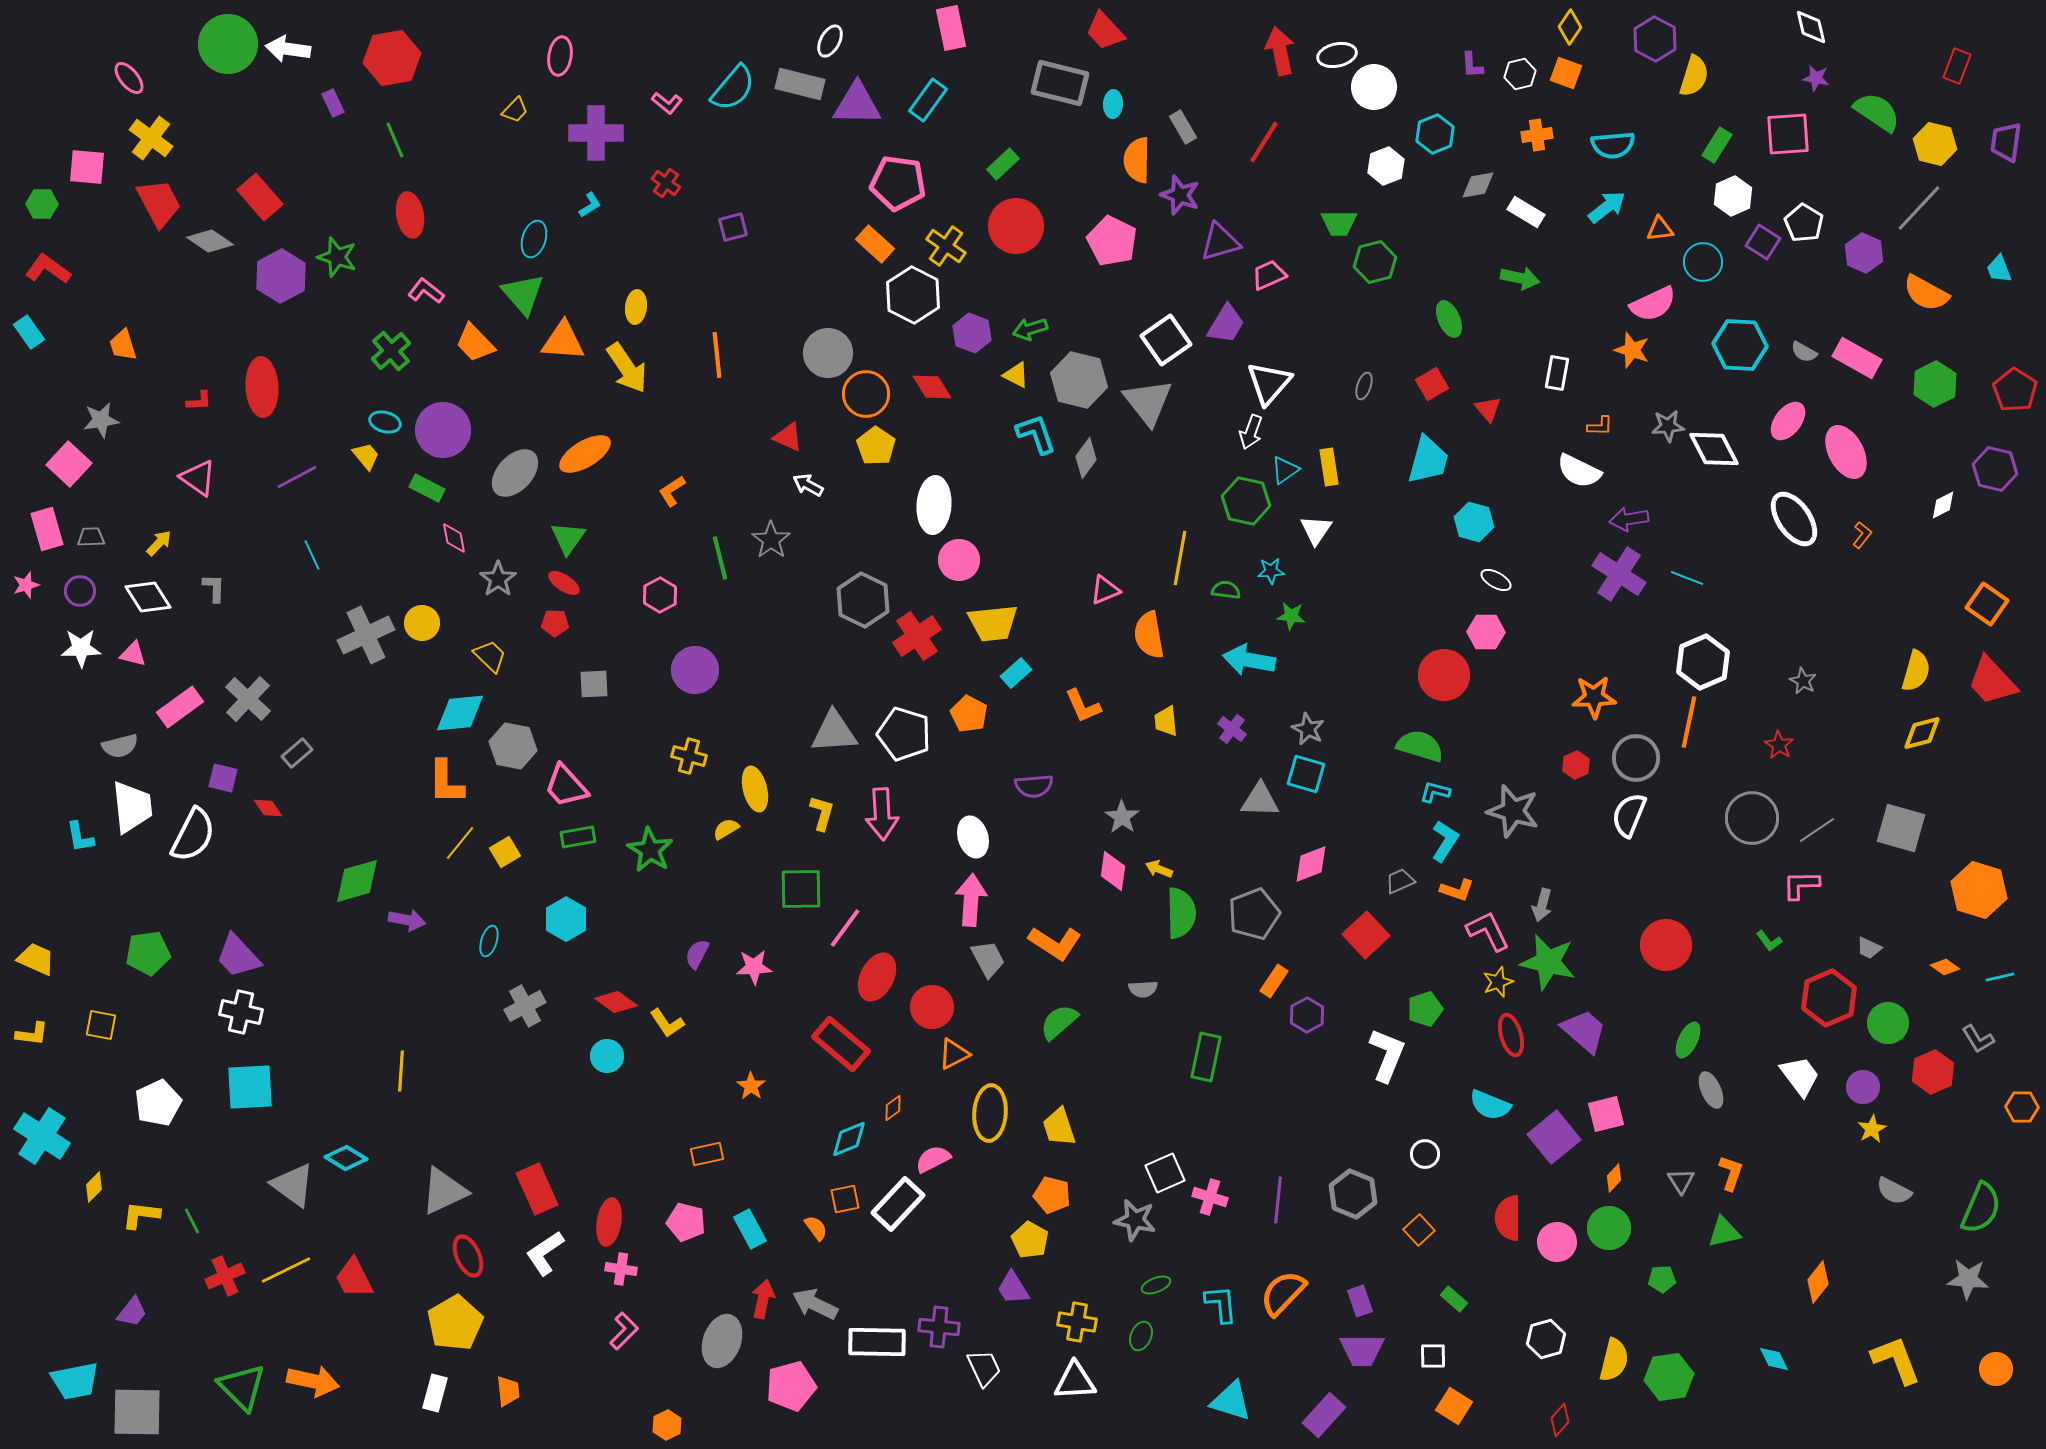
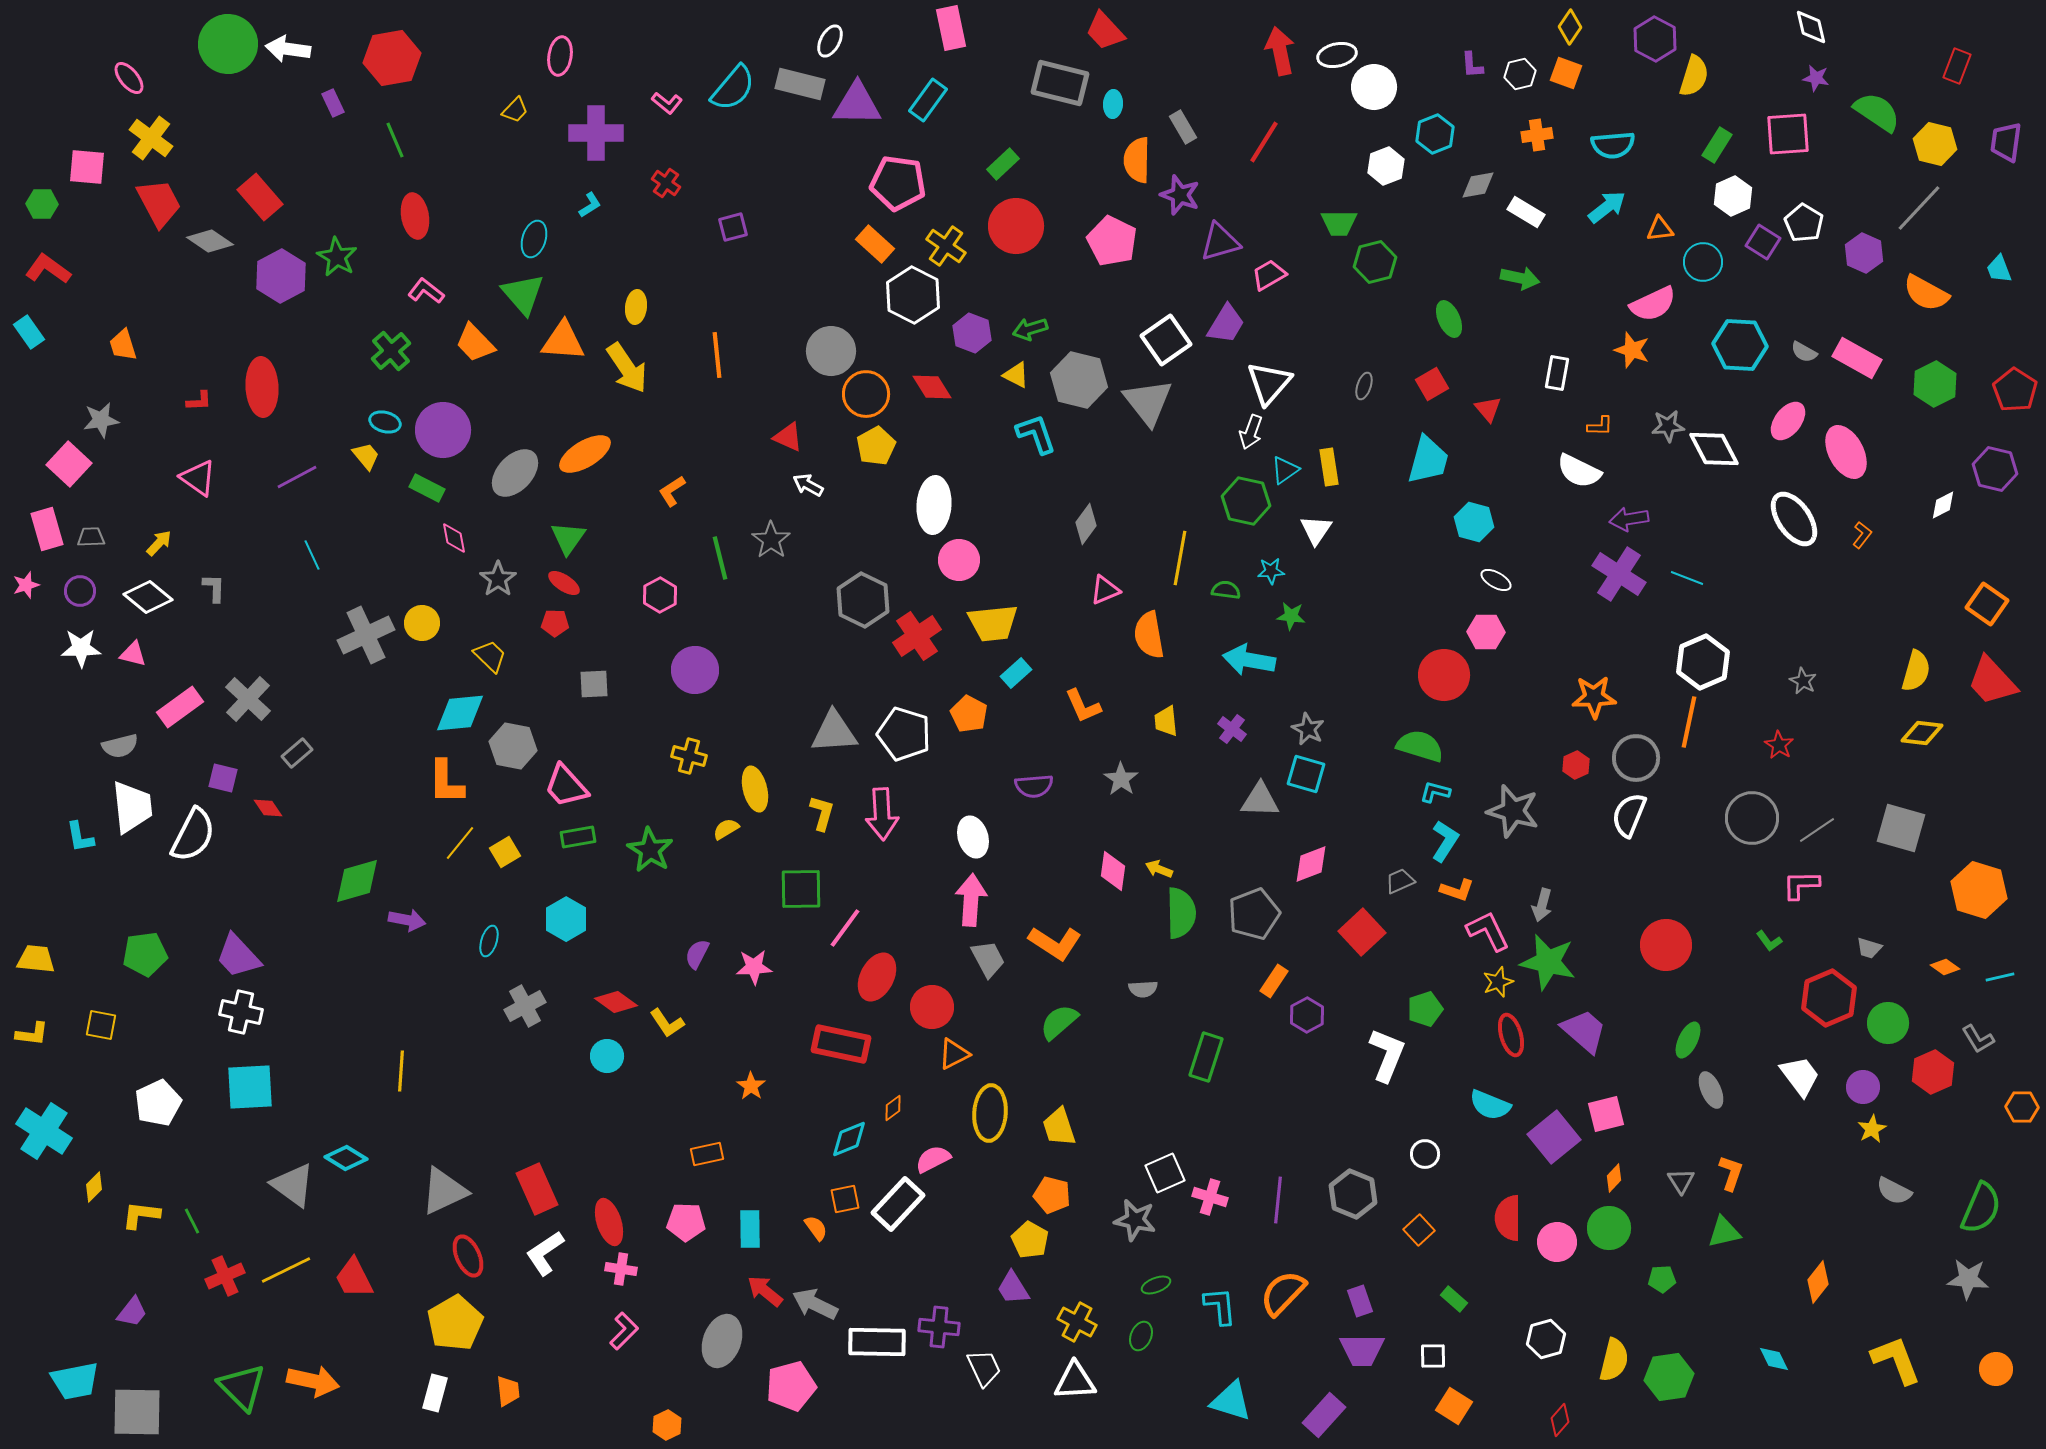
red ellipse at (410, 215): moved 5 px right, 1 px down
green star at (337, 257): rotated 12 degrees clockwise
pink trapezoid at (1269, 275): rotated 6 degrees counterclockwise
gray circle at (828, 353): moved 3 px right, 2 px up
yellow pentagon at (876, 446): rotated 9 degrees clockwise
gray diamond at (1086, 458): moved 66 px down
white diamond at (148, 597): rotated 18 degrees counterclockwise
yellow diamond at (1922, 733): rotated 21 degrees clockwise
gray star at (1122, 817): moved 1 px left, 38 px up
red square at (1366, 935): moved 4 px left, 3 px up
gray trapezoid at (1869, 948): rotated 8 degrees counterclockwise
green pentagon at (148, 953): moved 3 px left, 1 px down
yellow trapezoid at (36, 959): rotated 18 degrees counterclockwise
red rectangle at (841, 1044): rotated 28 degrees counterclockwise
green rectangle at (1206, 1057): rotated 6 degrees clockwise
cyan cross at (42, 1136): moved 2 px right, 5 px up
red ellipse at (609, 1222): rotated 27 degrees counterclockwise
pink pentagon at (686, 1222): rotated 12 degrees counterclockwise
cyan rectangle at (750, 1229): rotated 27 degrees clockwise
red arrow at (763, 1299): moved 2 px right, 8 px up; rotated 63 degrees counterclockwise
cyan L-shape at (1221, 1304): moved 1 px left, 2 px down
yellow cross at (1077, 1322): rotated 18 degrees clockwise
